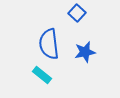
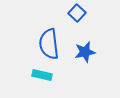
cyan rectangle: rotated 24 degrees counterclockwise
